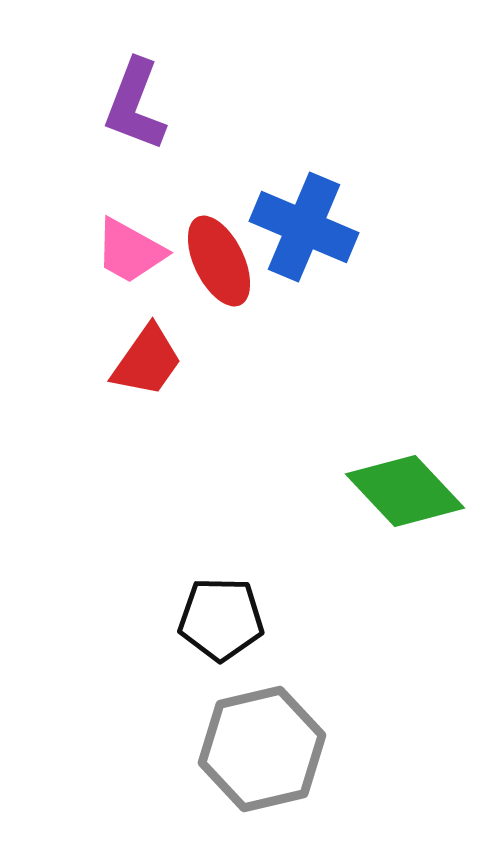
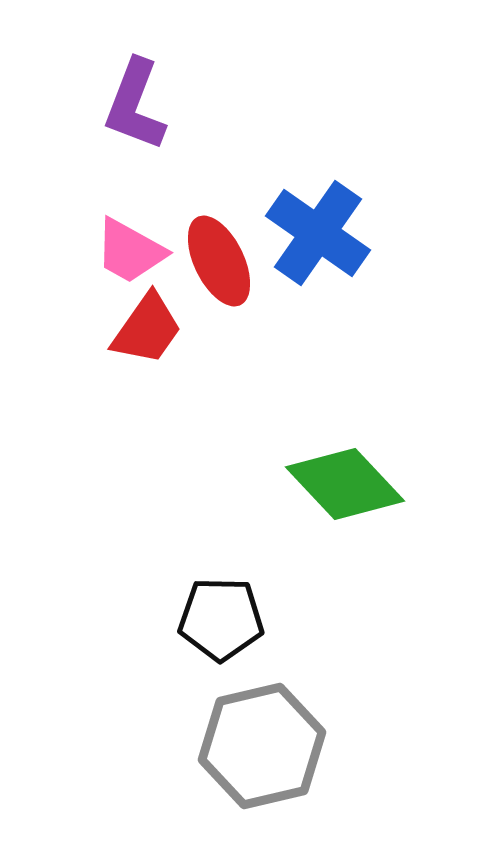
blue cross: moved 14 px right, 6 px down; rotated 12 degrees clockwise
red trapezoid: moved 32 px up
green diamond: moved 60 px left, 7 px up
gray hexagon: moved 3 px up
